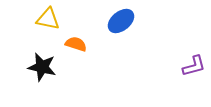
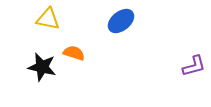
orange semicircle: moved 2 px left, 9 px down
